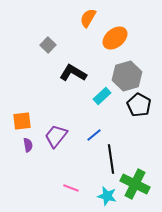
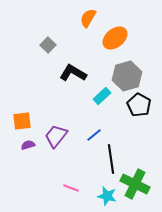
purple semicircle: rotated 96 degrees counterclockwise
